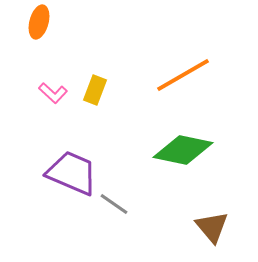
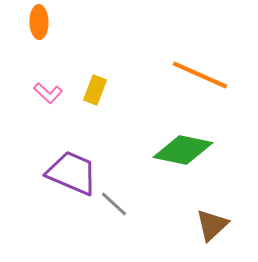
orange ellipse: rotated 16 degrees counterclockwise
orange line: moved 17 px right; rotated 54 degrees clockwise
pink L-shape: moved 5 px left
gray line: rotated 8 degrees clockwise
brown triangle: moved 2 px up; rotated 27 degrees clockwise
